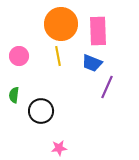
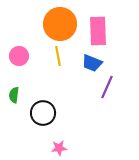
orange circle: moved 1 px left
black circle: moved 2 px right, 2 px down
